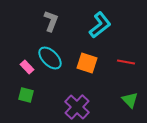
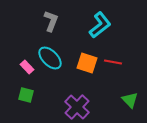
red line: moved 13 px left
